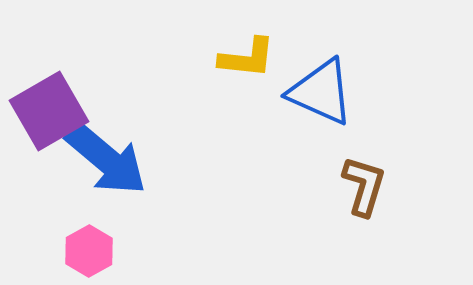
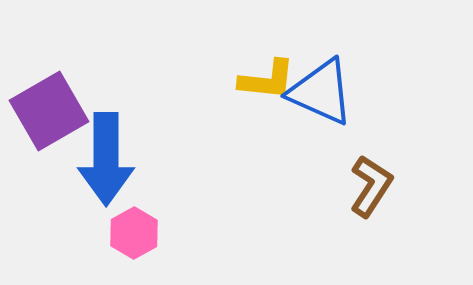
yellow L-shape: moved 20 px right, 22 px down
blue arrow: rotated 50 degrees clockwise
brown L-shape: moved 7 px right; rotated 16 degrees clockwise
pink hexagon: moved 45 px right, 18 px up
